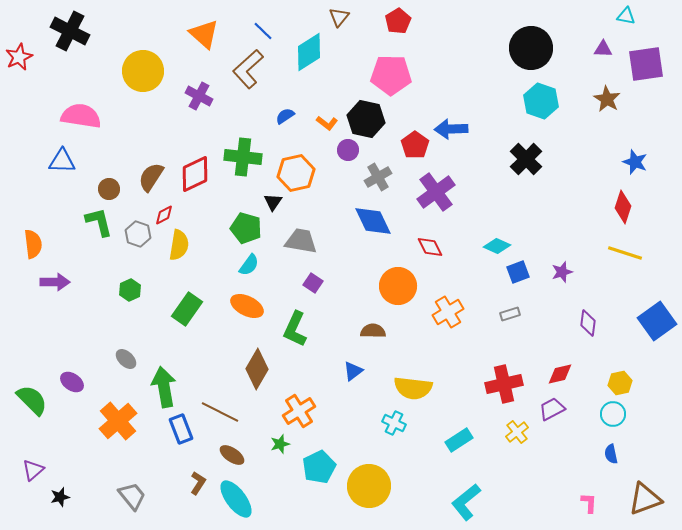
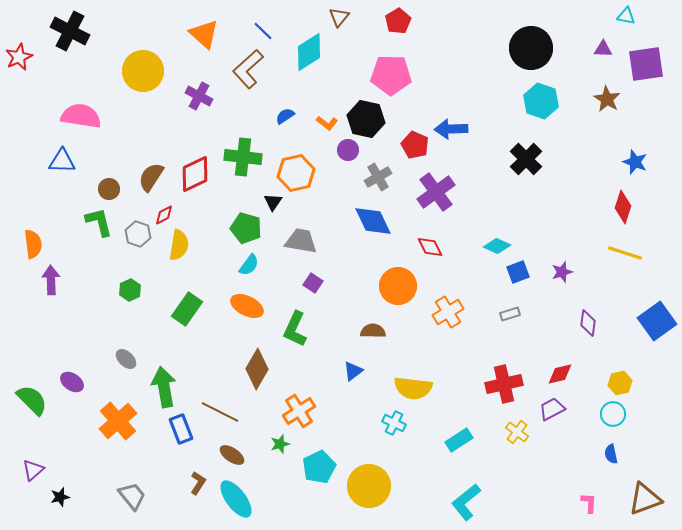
red pentagon at (415, 145): rotated 12 degrees counterclockwise
purple arrow at (55, 282): moved 4 px left, 2 px up; rotated 92 degrees counterclockwise
yellow cross at (517, 432): rotated 15 degrees counterclockwise
